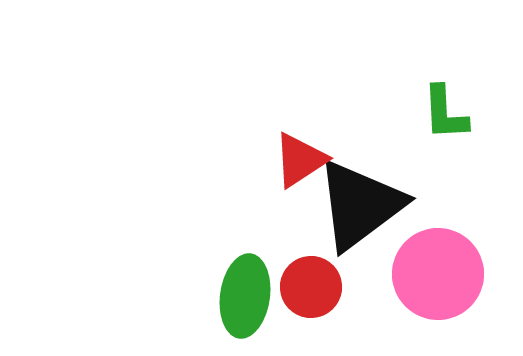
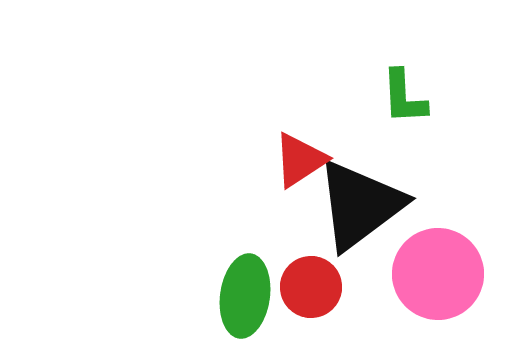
green L-shape: moved 41 px left, 16 px up
